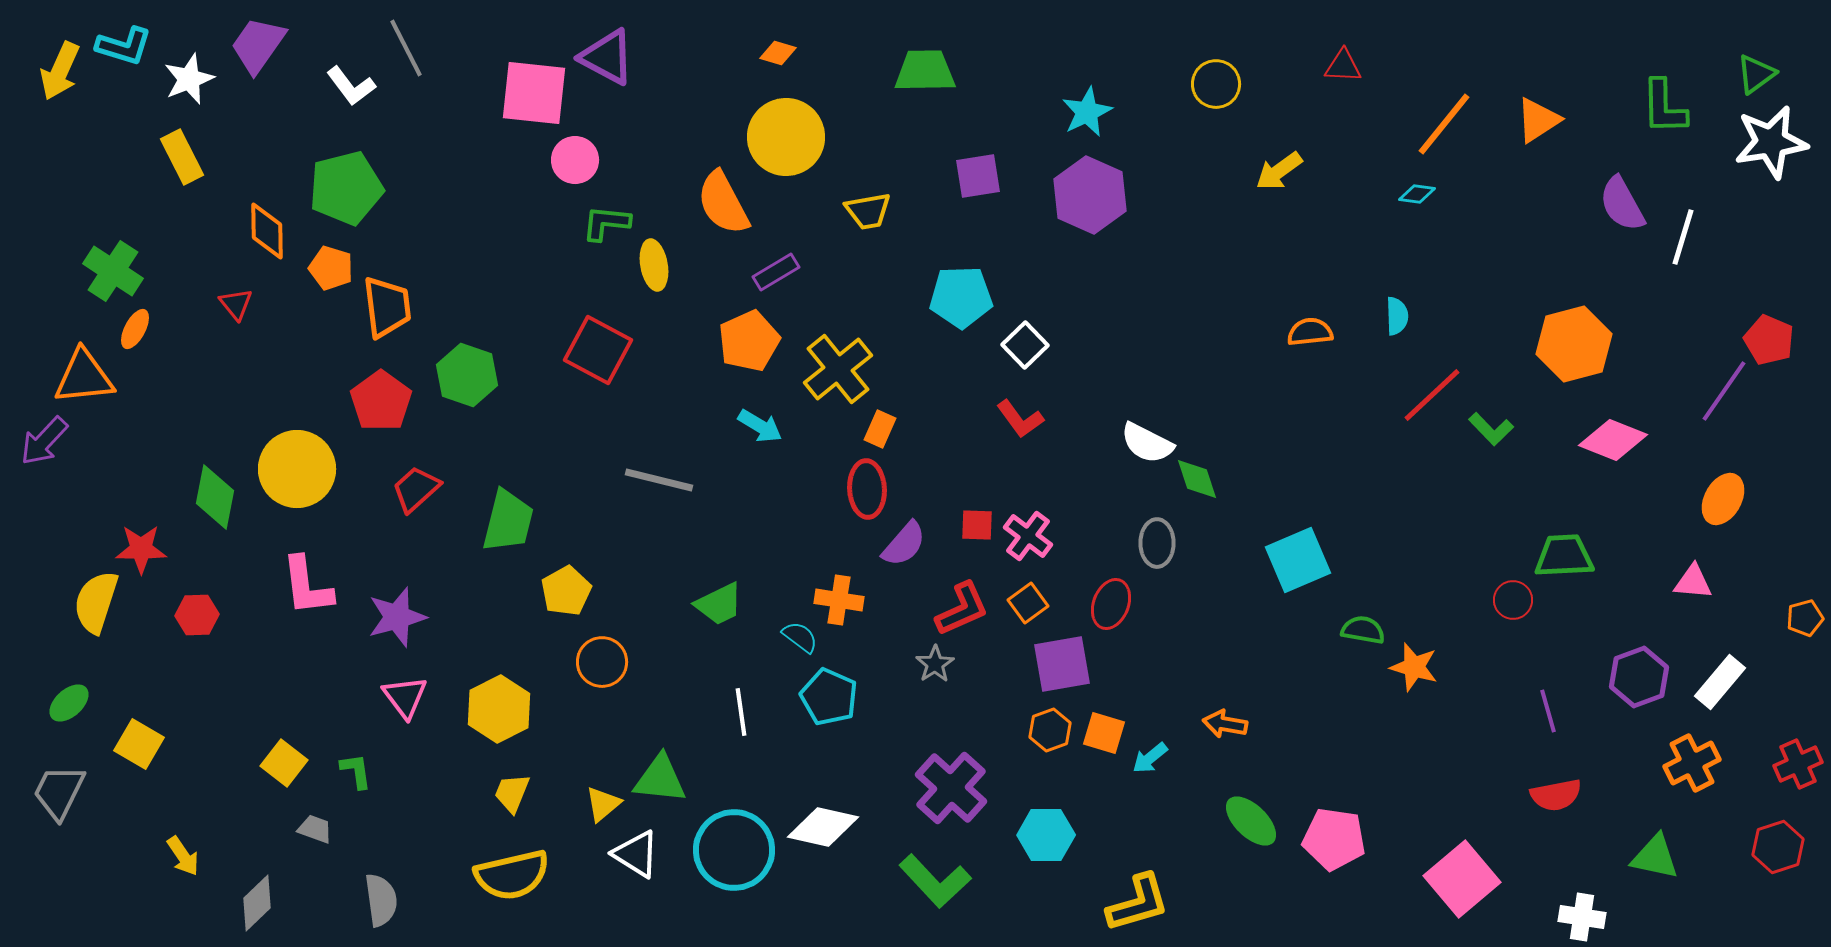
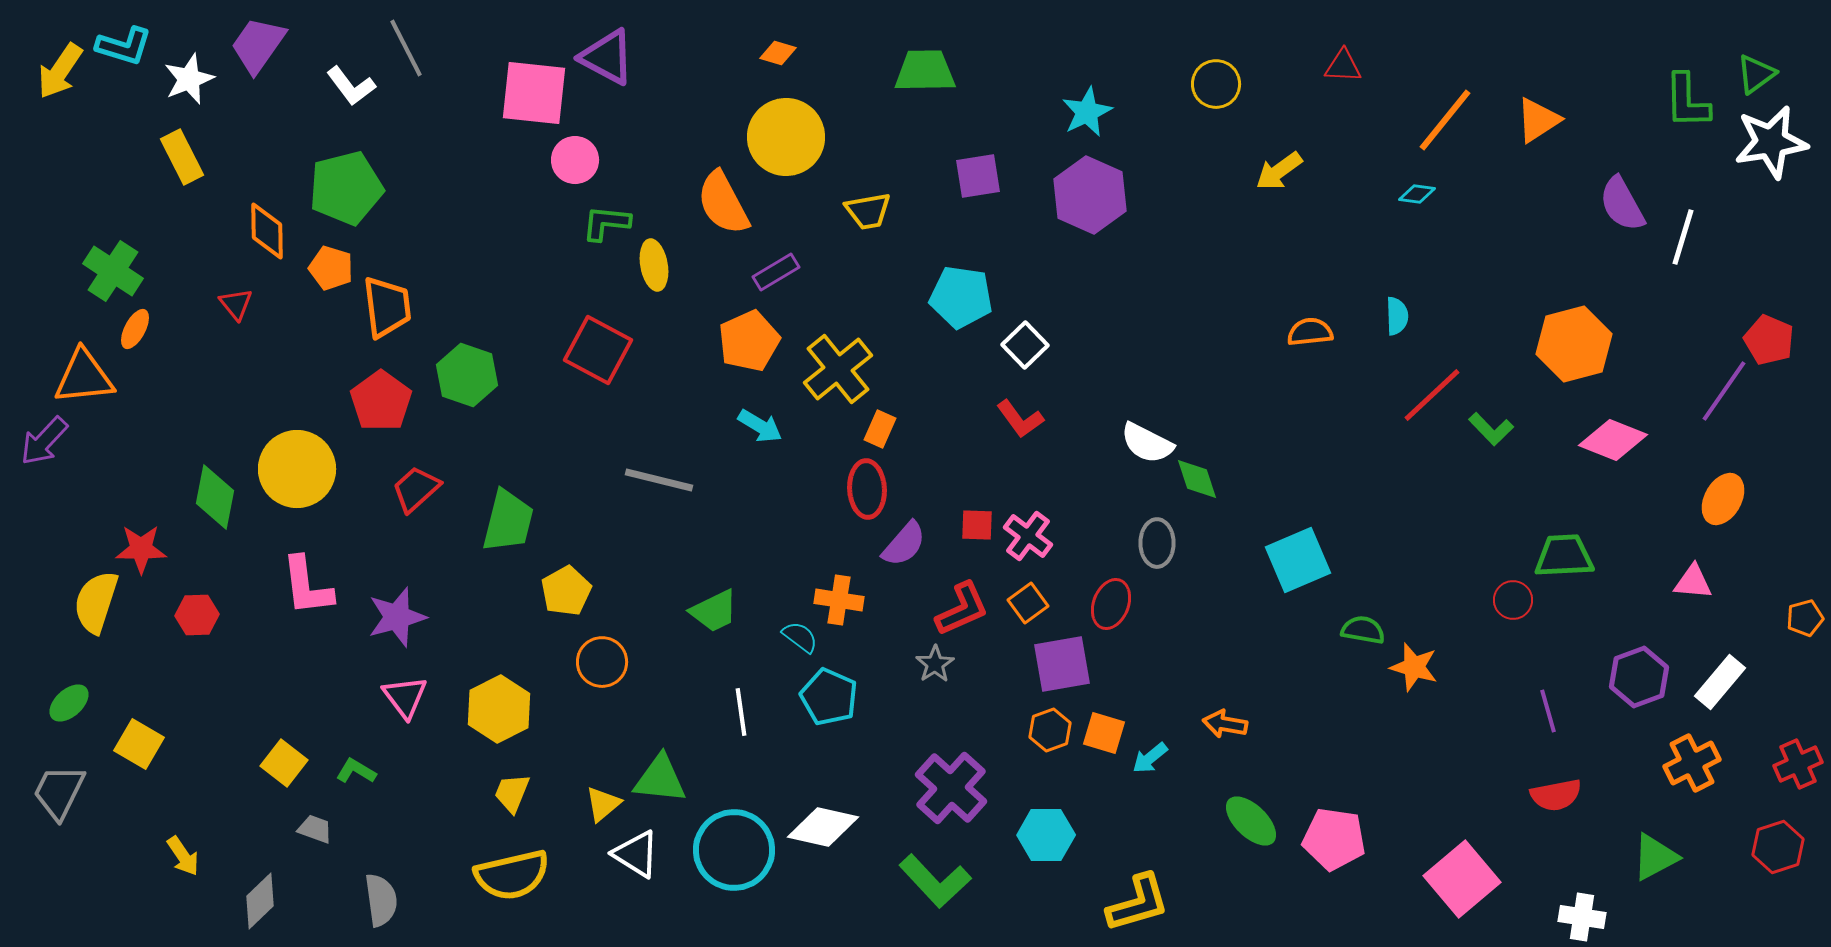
yellow arrow at (60, 71): rotated 10 degrees clockwise
green L-shape at (1664, 107): moved 23 px right, 6 px up
orange line at (1444, 124): moved 1 px right, 4 px up
cyan pentagon at (961, 297): rotated 10 degrees clockwise
green trapezoid at (719, 604): moved 5 px left, 7 px down
green L-shape at (356, 771): rotated 51 degrees counterclockwise
green triangle at (1655, 857): rotated 40 degrees counterclockwise
gray diamond at (257, 903): moved 3 px right, 2 px up
